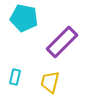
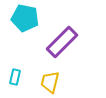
cyan pentagon: moved 1 px right
